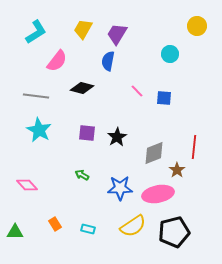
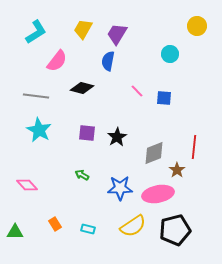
black pentagon: moved 1 px right, 2 px up
